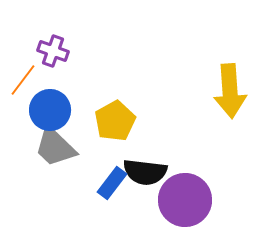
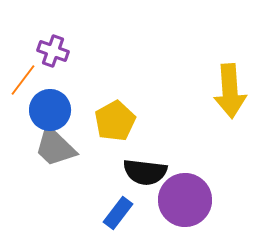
blue rectangle: moved 6 px right, 30 px down
